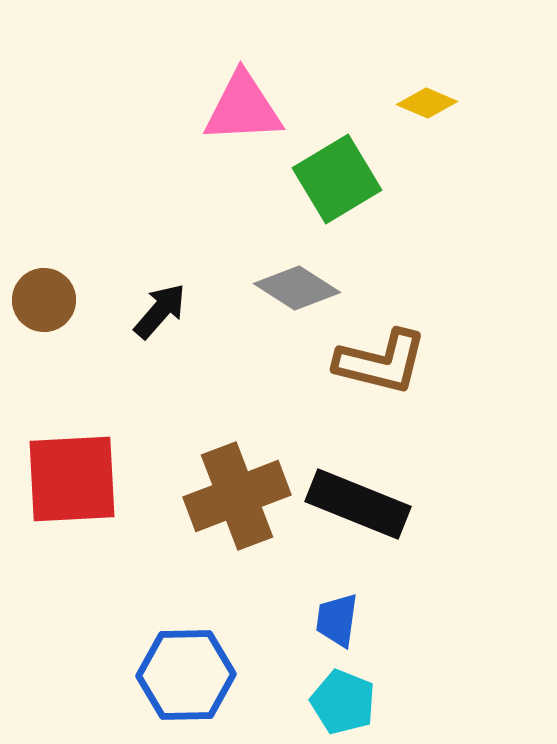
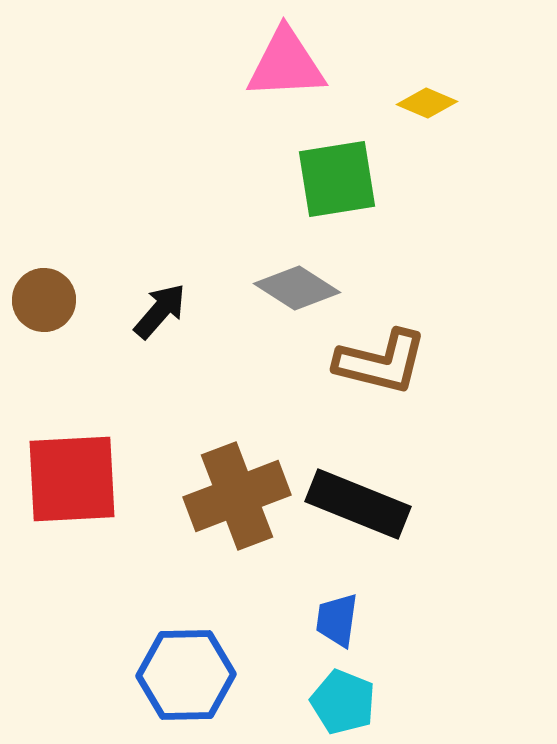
pink triangle: moved 43 px right, 44 px up
green square: rotated 22 degrees clockwise
